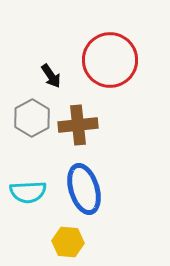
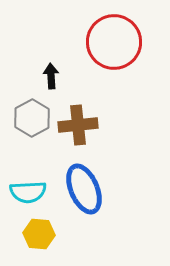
red circle: moved 4 px right, 18 px up
black arrow: rotated 150 degrees counterclockwise
blue ellipse: rotated 6 degrees counterclockwise
yellow hexagon: moved 29 px left, 8 px up
